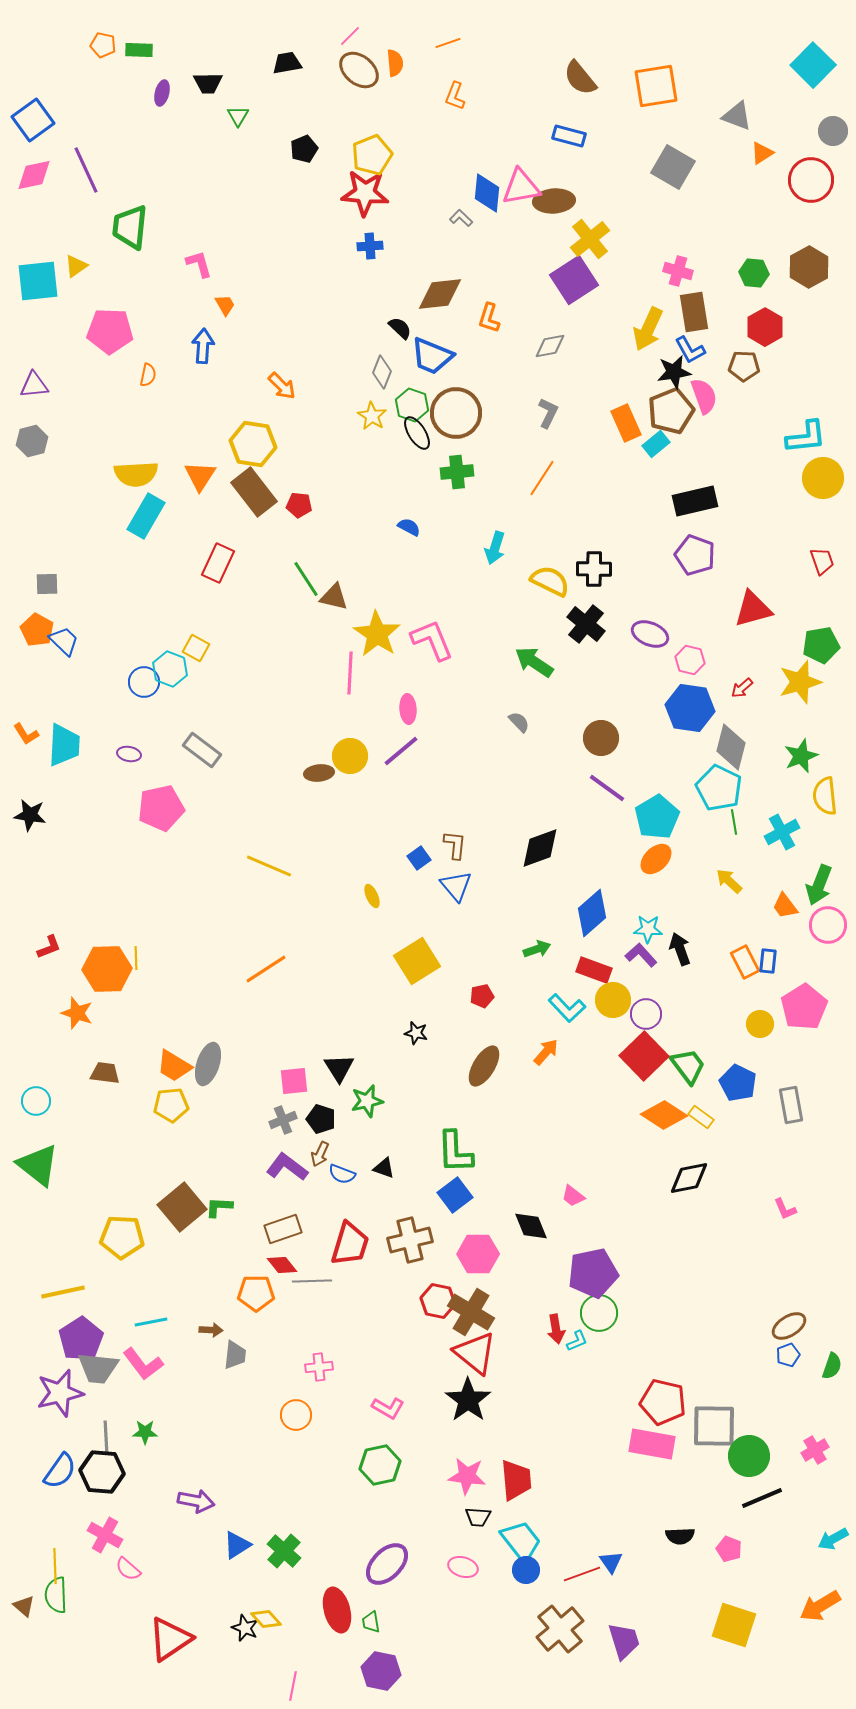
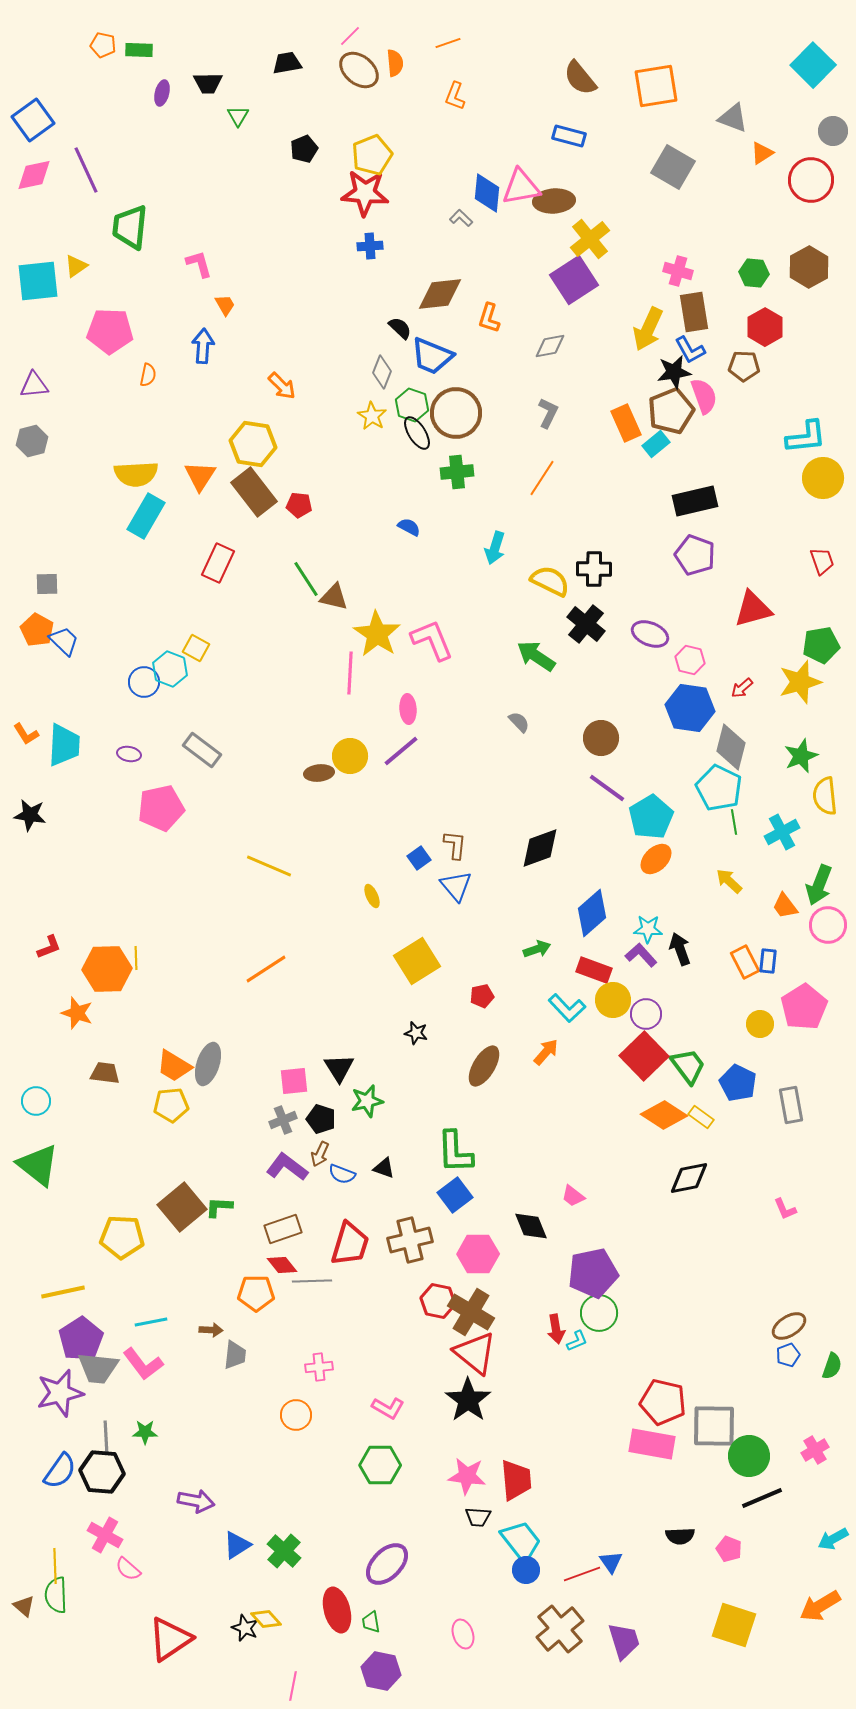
gray triangle at (737, 116): moved 4 px left, 2 px down
green arrow at (534, 662): moved 2 px right, 6 px up
cyan pentagon at (657, 817): moved 6 px left
green hexagon at (380, 1465): rotated 12 degrees clockwise
pink ellipse at (463, 1567): moved 67 px down; rotated 56 degrees clockwise
